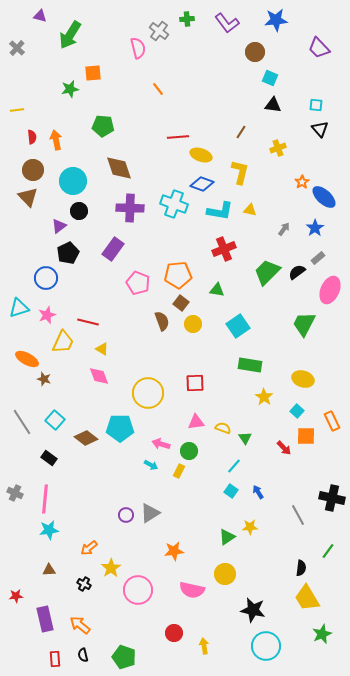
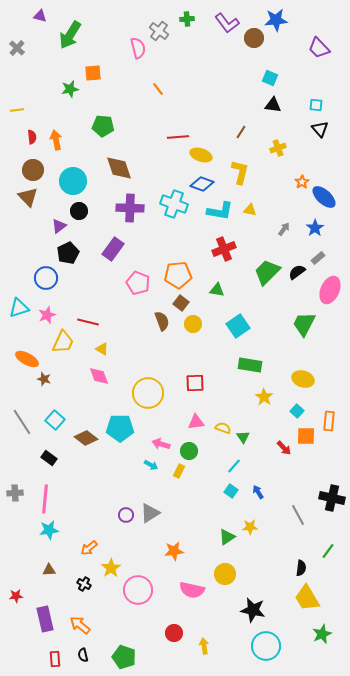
brown circle at (255, 52): moved 1 px left, 14 px up
orange rectangle at (332, 421): moved 3 px left; rotated 30 degrees clockwise
green triangle at (245, 438): moved 2 px left, 1 px up
gray cross at (15, 493): rotated 28 degrees counterclockwise
